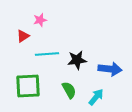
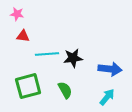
pink star: moved 23 px left, 6 px up; rotated 24 degrees clockwise
red triangle: rotated 40 degrees clockwise
black star: moved 4 px left, 2 px up
green square: rotated 12 degrees counterclockwise
green semicircle: moved 4 px left
cyan arrow: moved 11 px right
